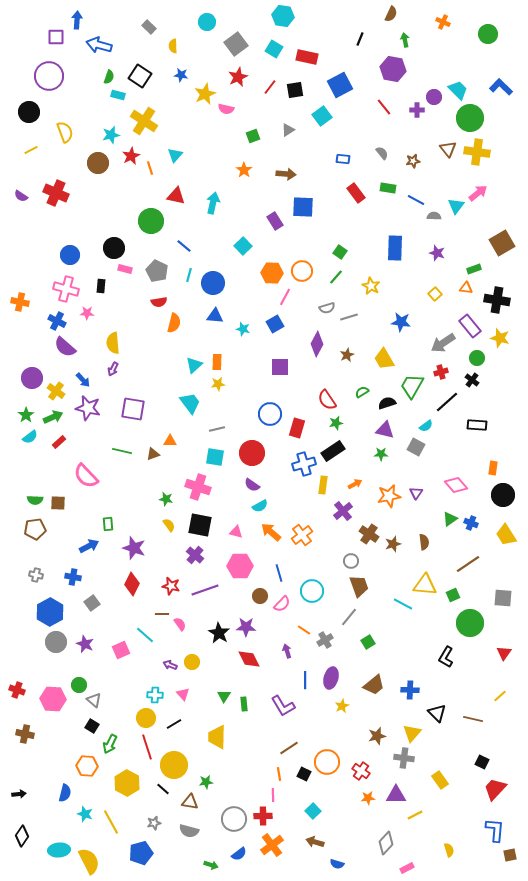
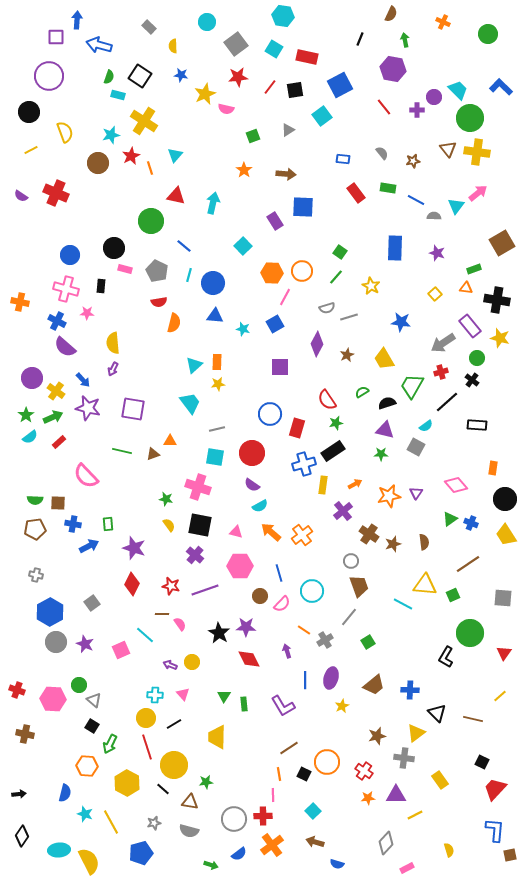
red star at (238, 77): rotated 18 degrees clockwise
black circle at (503, 495): moved 2 px right, 4 px down
blue cross at (73, 577): moved 53 px up
green circle at (470, 623): moved 10 px down
yellow triangle at (412, 733): moved 4 px right; rotated 12 degrees clockwise
red cross at (361, 771): moved 3 px right
